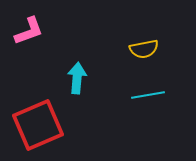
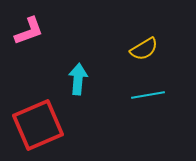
yellow semicircle: rotated 20 degrees counterclockwise
cyan arrow: moved 1 px right, 1 px down
